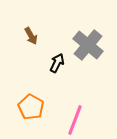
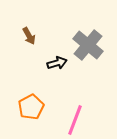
brown arrow: moved 2 px left
black arrow: rotated 48 degrees clockwise
orange pentagon: rotated 15 degrees clockwise
